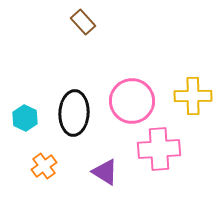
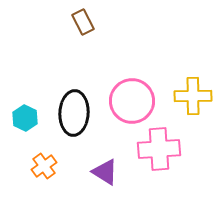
brown rectangle: rotated 15 degrees clockwise
